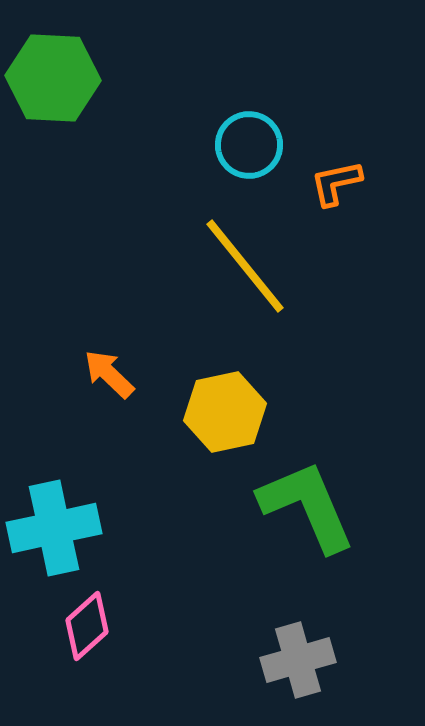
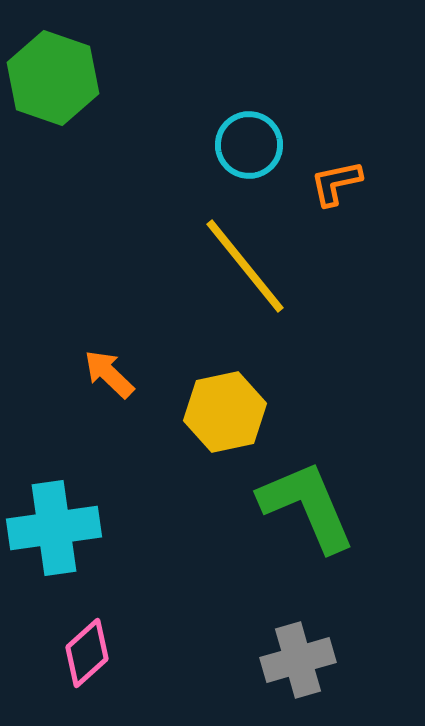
green hexagon: rotated 16 degrees clockwise
cyan cross: rotated 4 degrees clockwise
pink diamond: moved 27 px down
